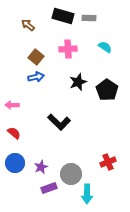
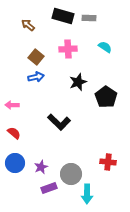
black pentagon: moved 1 px left, 7 px down
red cross: rotated 28 degrees clockwise
